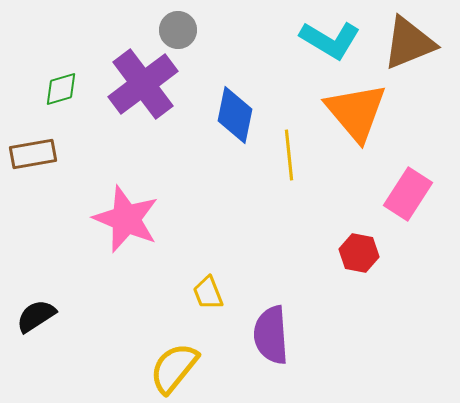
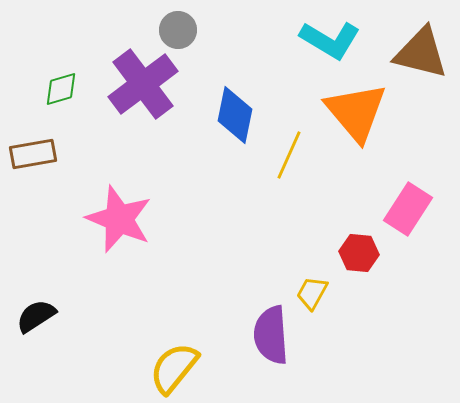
brown triangle: moved 12 px right, 10 px down; rotated 36 degrees clockwise
yellow line: rotated 30 degrees clockwise
pink rectangle: moved 15 px down
pink star: moved 7 px left
red hexagon: rotated 6 degrees counterclockwise
yellow trapezoid: moved 104 px right; rotated 51 degrees clockwise
